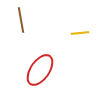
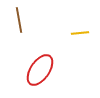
brown line: moved 2 px left
